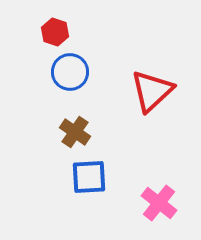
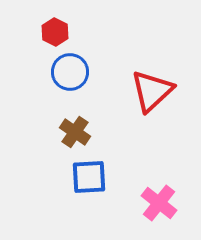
red hexagon: rotated 8 degrees clockwise
